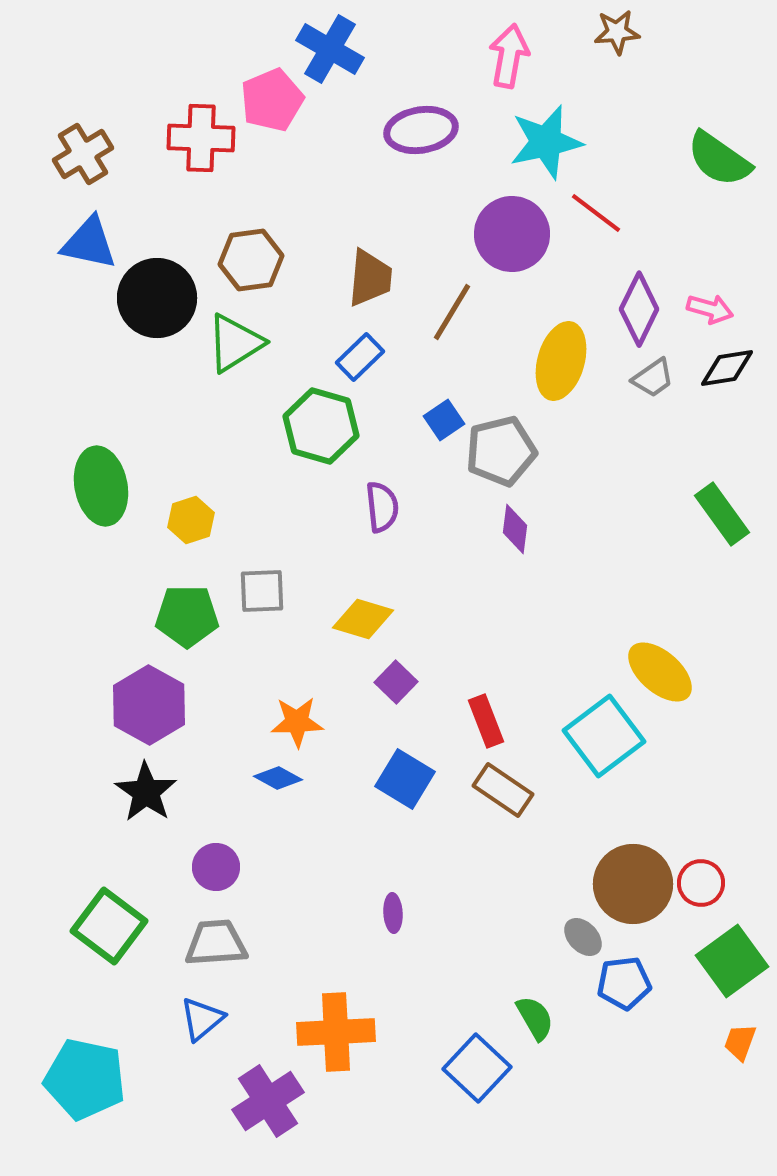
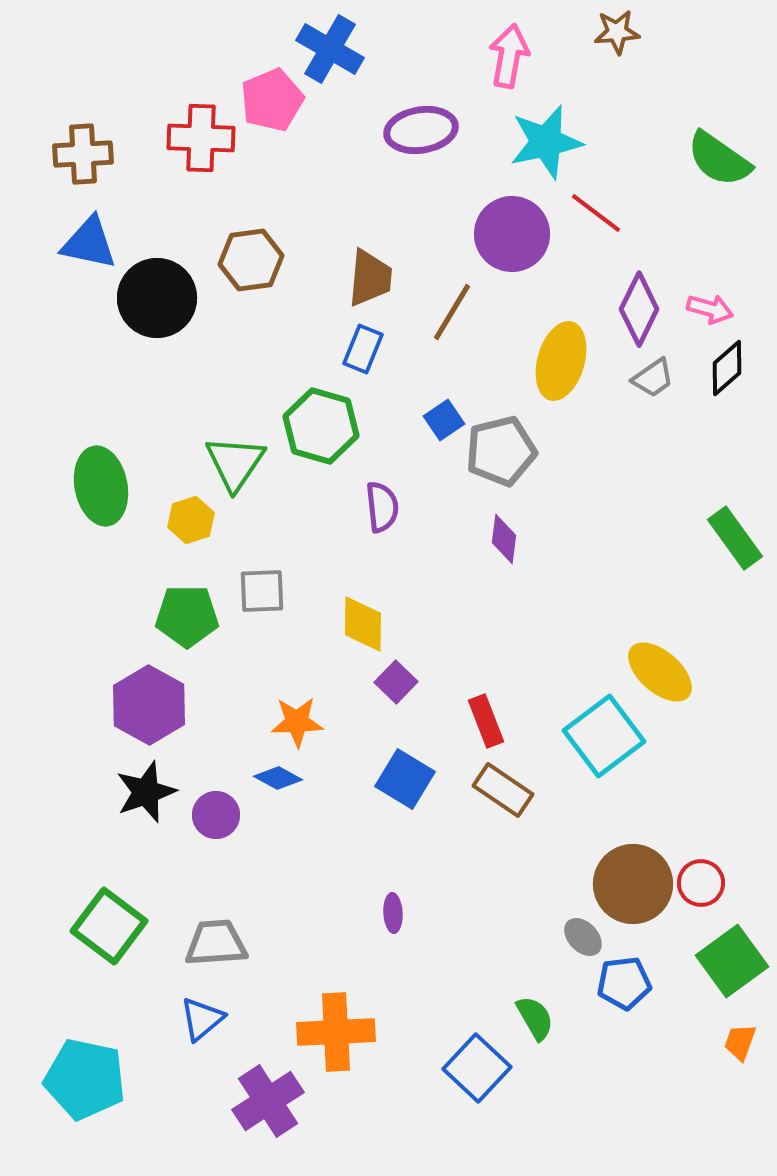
brown cross at (83, 154): rotated 28 degrees clockwise
green triangle at (235, 343): moved 120 px down; rotated 24 degrees counterclockwise
blue rectangle at (360, 357): moved 3 px right, 8 px up; rotated 24 degrees counterclockwise
black diamond at (727, 368): rotated 32 degrees counterclockwise
green rectangle at (722, 514): moved 13 px right, 24 px down
purple diamond at (515, 529): moved 11 px left, 10 px down
yellow diamond at (363, 619): moved 5 px down; rotated 74 degrees clockwise
black star at (146, 792): rotated 18 degrees clockwise
purple circle at (216, 867): moved 52 px up
